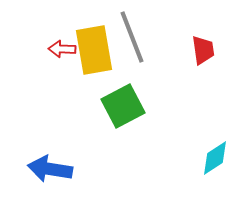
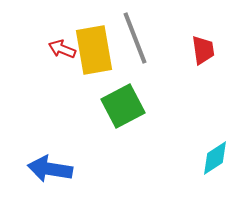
gray line: moved 3 px right, 1 px down
red arrow: rotated 20 degrees clockwise
